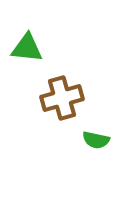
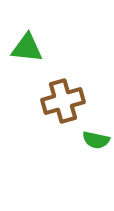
brown cross: moved 1 px right, 3 px down
